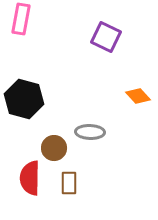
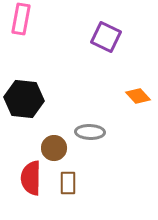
black hexagon: rotated 9 degrees counterclockwise
red semicircle: moved 1 px right
brown rectangle: moved 1 px left
